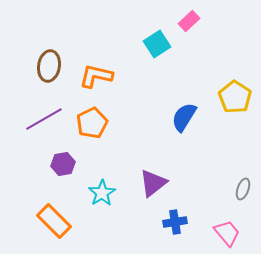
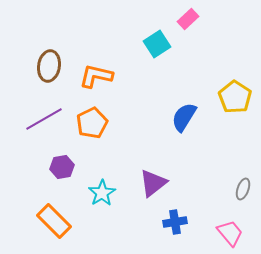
pink rectangle: moved 1 px left, 2 px up
purple hexagon: moved 1 px left, 3 px down
pink trapezoid: moved 3 px right
